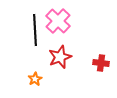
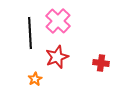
black line: moved 5 px left, 3 px down
red star: moved 3 px left
